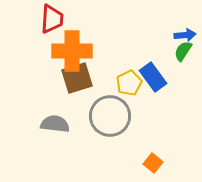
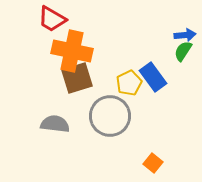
red trapezoid: rotated 116 degrees clockwise
orange cross: rotated 12 degrees clockwise
